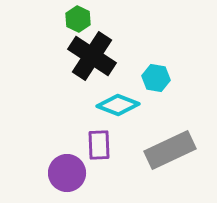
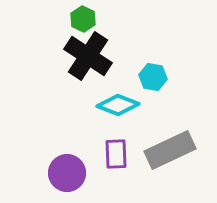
green hexagon: moved 5 px right
black cross: moved 4 px left
cyan hexagon: moved 3 px left, 1 px up
purple rectangle: moved 17 px right, 9 px down
